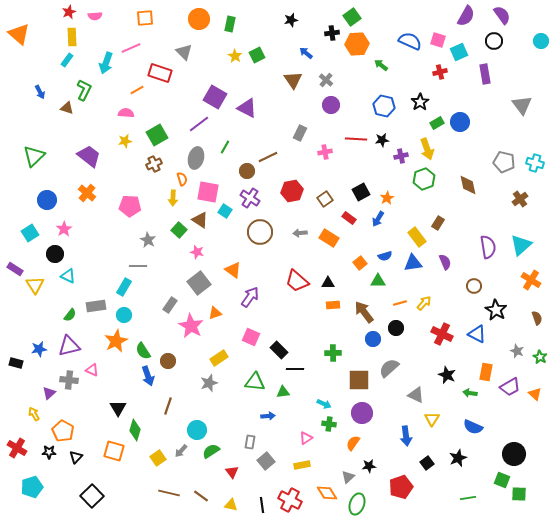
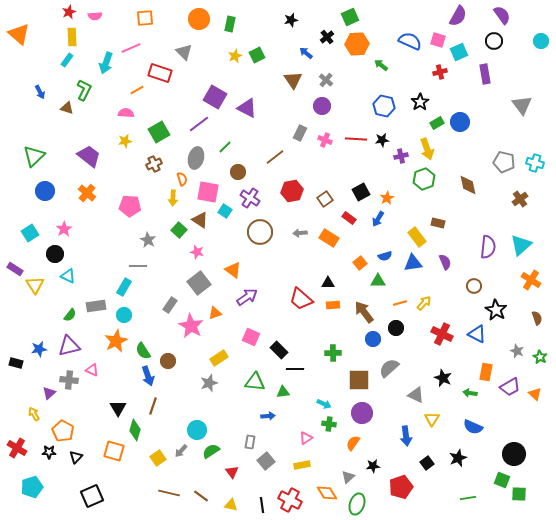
purple semicircle at (466, 16): moved 8 px left
green square at (352, 17): moved 2 px left; rotated 12 degrees clockwise
black cross at (332, 33): moved 5 px left, 4 px down; rotated 32 degrees counterclockwise
yellow star at (235, 56): rotated 16 degrees clockwise
purple circle at (331, 105): moved 9 px left, 1 px down
green square at (157, 135): moved 2 px right, 3 px up
green line at (225, 147): rotated 16 degrees clockwise
pink cross at (325, 152): moved 12 px up; rotated 32 degrees clockwise
brown line at (268, 157): moved 7 px right; rotated 12 degrees counterclockwise
brown circle at (247, 171): moved 9 px left, 1 px down
blue circle at (47, 200): moved 2 px left, 9 px up
brown rectangle at (438, 223): rotated 72 degrees clockwise
purple semicircle at (488, 247): rotated 15 degrees clockwise
red trapezoid at (297, 281): moved 4 px right, 18 px down
purple arrow at (250, 297): moved 3 px left; rotated 20 degrees clockwise
black star at (447, 375): moved 4 px left, 3 px down
brown line at (168, 406): moved 15 px left
black star at (369, 466): moved 4 px right
black square at (92, 496): rotated 20 degrees clockwise
